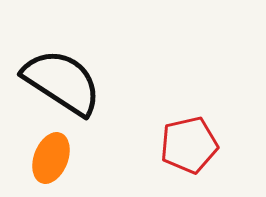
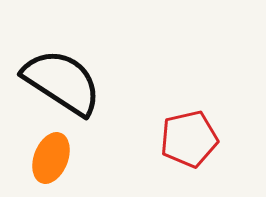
red pentagon: moved 6 px up
